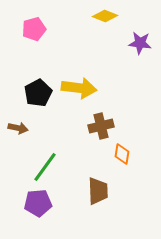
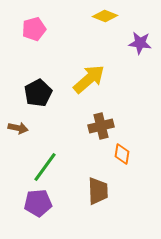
yellow arrow: moved 10 px right, 9 px up; rotated 48 degrees counterclockwise
